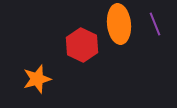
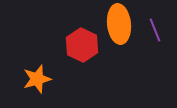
purple line: moved 6 px down
